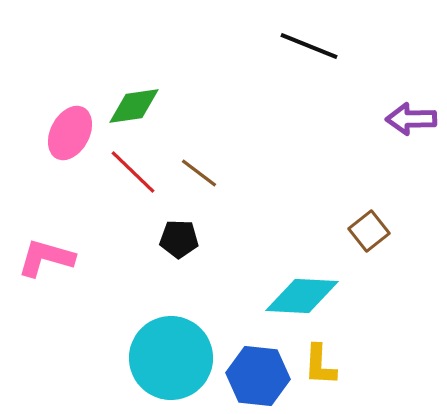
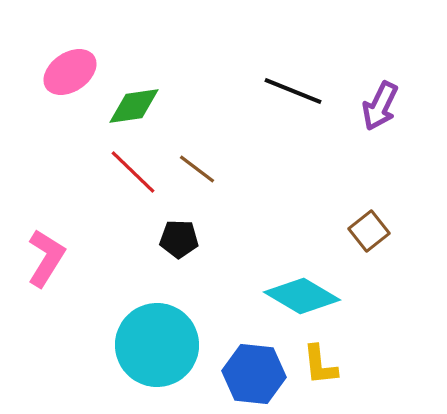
black line: moved 16 px left, 45 px down
purple arrow: moved 31 px left, 13 px up; rotated 63 degrees counterclockwise
pink ellipse: moved 61 px up; rotated 28 degrees clockwise
brown line: moved 2 px left, 4 px up
pink L-shape: rotated 106 degrees clockwise
cyan diamond: rotated 28 degrees clockwise
cyan circle: moved 14 px left, 13 px up
yellow L-shape: rotated 9 degrees counterclockwise
blue hexagon: moved 4 px left, 2 px up
